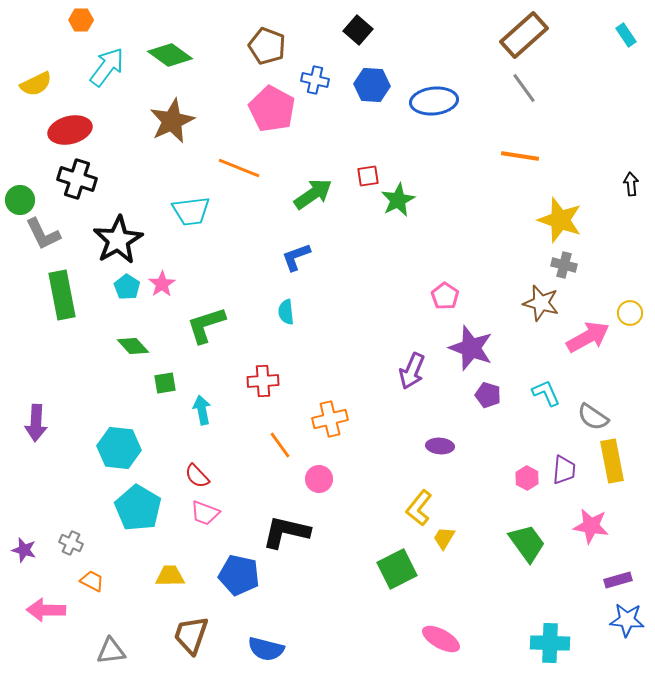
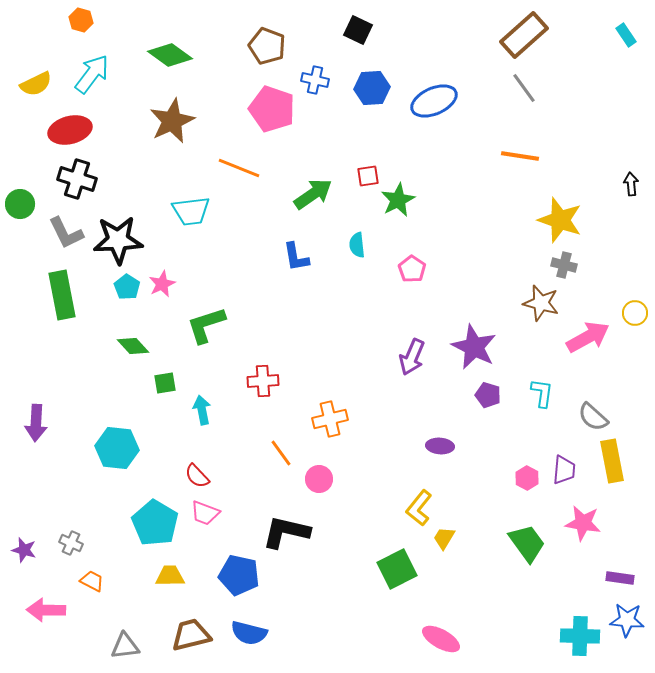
orange hexagon at (81, 20): rotated 15 degrees clockwise
black square at (358, 30): rotated 16 degrees counterclockwise
cyan arrow at (107, 67): moved 15 px left, 7 px down
blue hexagon at (372, 85): moved 3 px down; rotated 8 degrees counterclockwise
blue ellipse at (434, 101): rotated 18 degrees counterclockwise
pink pentagon at (272, 109): rotated 9 degrees counterclockwise
green circle at (20, 200): moved 4 px down
gray L-shape at (43, 234): moved 23 px right, 1 px up
black star at (118, 240): rotated 27 degrees clockwise
blue L-shape at (296, 257): rotated 80 degrees counterclockwise
pink star at (162, 284): rotated 8 degrees clockwise
pink pentagon at (445, 296): moved 33 px left, 27 px up
cyan semicircle at (286, 312): moved 71 px right, 67 px up
yellow circle at (630, 313): moved 5 px right
purple star at (471, 348): moved 3 px right, 1 px up; rotated 6 degrees clockwise
purple arrow at (412, 371): moved 14 px up
cyan L-shape at (546, 393): moved 4 px left; rotated 32 degrees clockwise
gray semicircle at (593, 417): rotated 8 degrees clockwise
orange line at (280, 445): moved 1 px right, 8 px down
cyan hexagon at (119, 448): moved 2 px left
cyan pentagon at (138, 508): moved 17 px right, 15 px down
pink star at (591, 526): moved 8 px left, 3 px up
purple rectangle at (618, 580): moved 2 px right, 2 px up; rotated 24 degrees clockwise
brown trapezoid at (191, 635): rotated 57 degrees clockwise
cyan cross at (550, 643): moved 30 px right, 7 px up
blue semicircle at (266, 649): moved 17 px left, 16 px up
gray triangle at (111, 651): moved 14 px right, 5 px up
